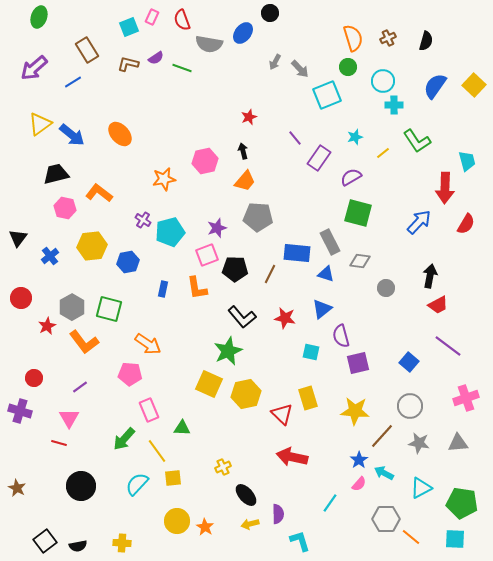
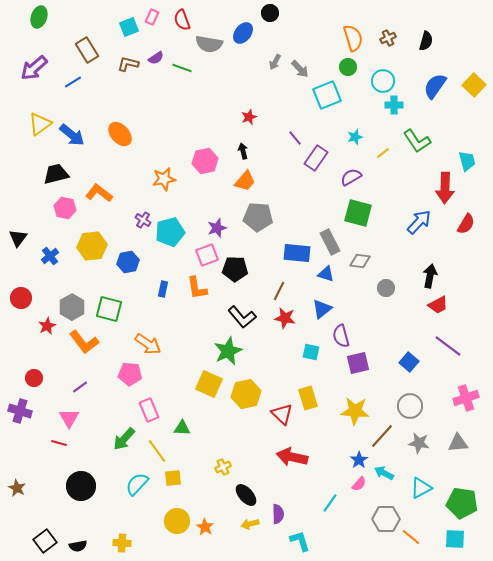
purple rectangle at (319, 158): moved 3 px left
brown line at (270, 274): moved 9 px right, 17 px down
